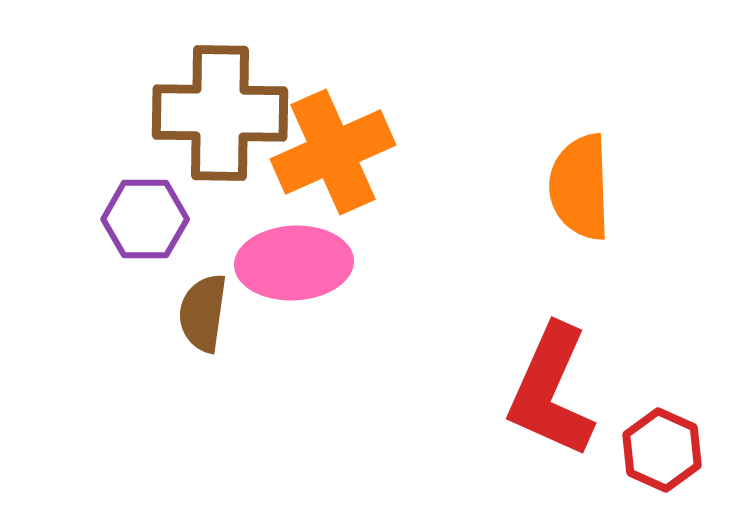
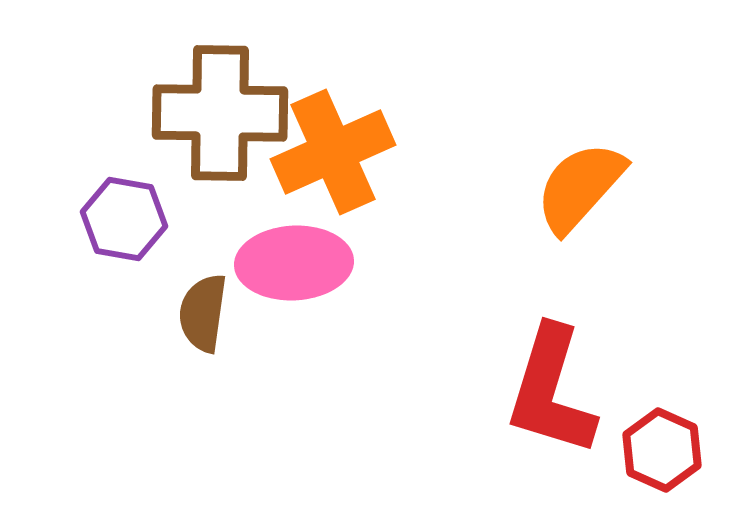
orange semicircle: rotated 44 degrees clockwise
purple hexagon: moved 21 px left; rotated 10 degrees clockwise
red L-shape: rotated 7 degrees counterclockwise
